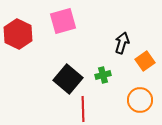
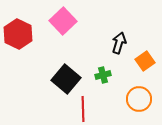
pink square: rotated 28 degrees counterclockwise
black arrow: moved 3 px left
black square: moved 2 px left
orange circle: moved 1 px left, 1 px up
